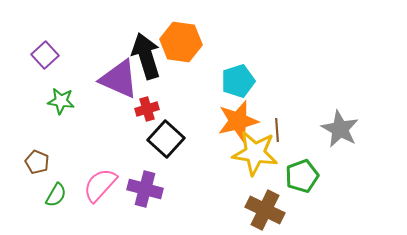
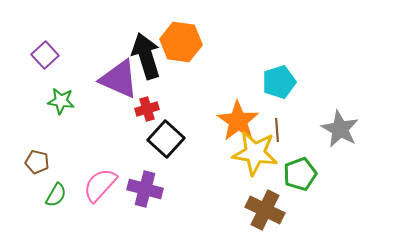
cyan pentagon: moved 41 px right, 1 px down
orange star: rotated 24 degrees counterclockwise
brown pentagon: rotated 10 degrees counterclockwise
green pentagon: moved 2 px left, 2 px up
